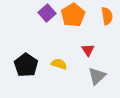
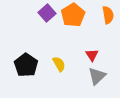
orange semicircle: moved 1 px right, 1 px up
red triangle: moved 4 px right, 5 px down
yellow semicircle: rotated 42 degrees clockwise
